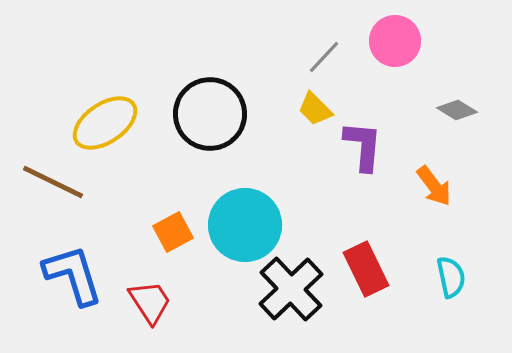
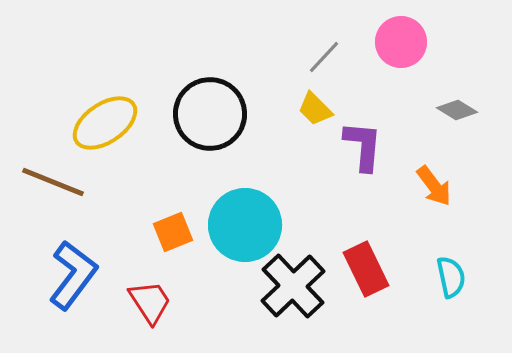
pink circle: moved 6 px right, 1 px down
brown line: rotated 4 degrees counterclockwise
orange square: rotated 6 degrees clockwise
blue L-shape: rotated 54 degrees clockwise
black cross: moved 2 px right, 3 px up
